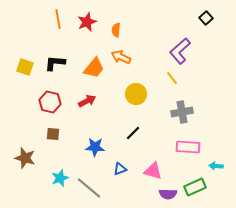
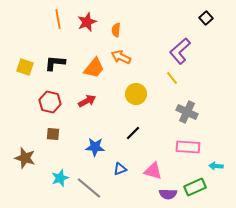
gray cross: moved 5 px right; rotated 35 degrees clockwise
